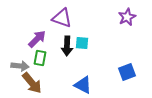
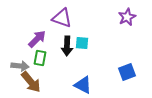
brown arrow: moved 1 px left, 1 px up
